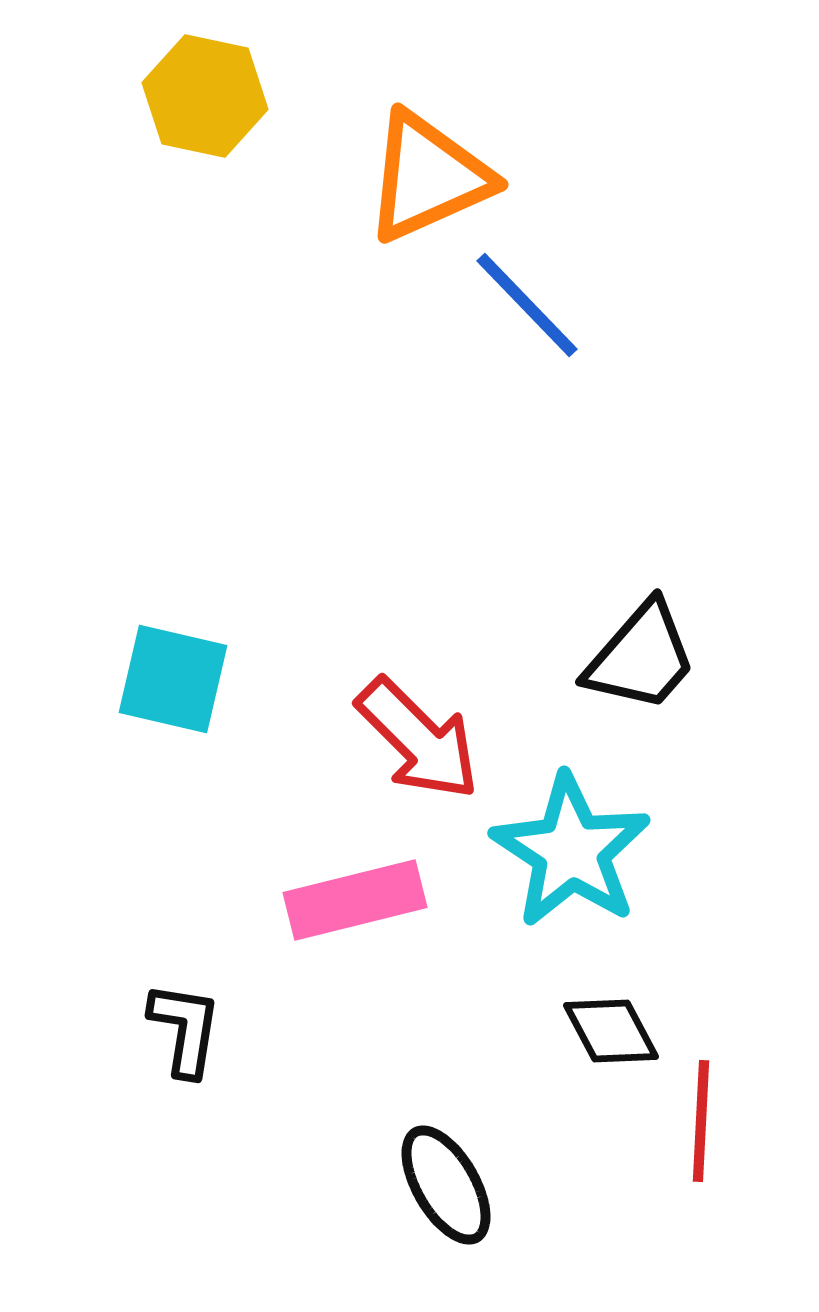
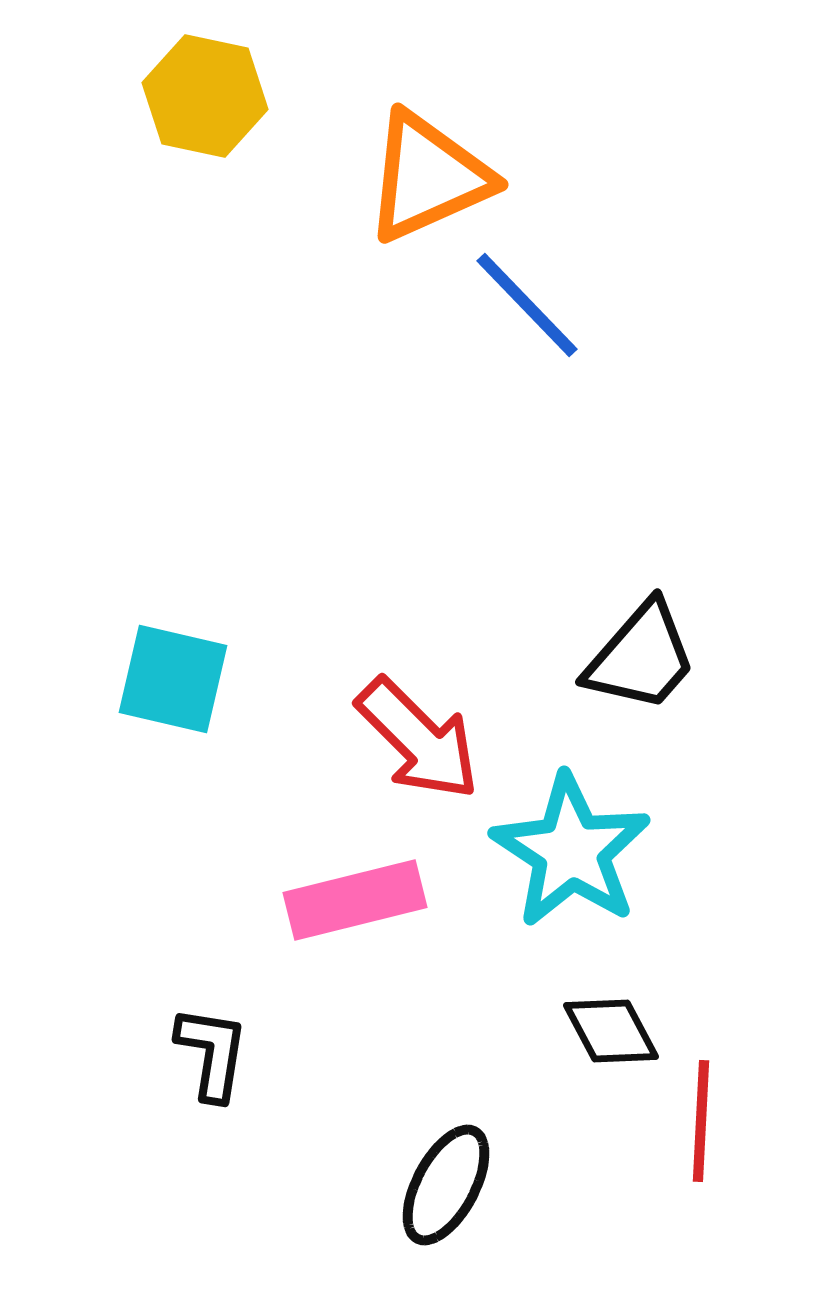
black L-shape: moved 27 px right, 24 px down
black ellipse: rotated 58 degrees clockwise
